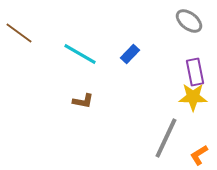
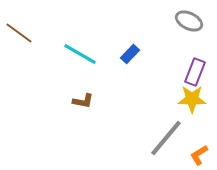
gray ellipse: rotated 12 degrees counterclockwise
purple rectangle: rotated 32 degrees clockwise
yellow star: moved 1 px left, 2 px down
gray line: rotated 15 degrees clockwise
